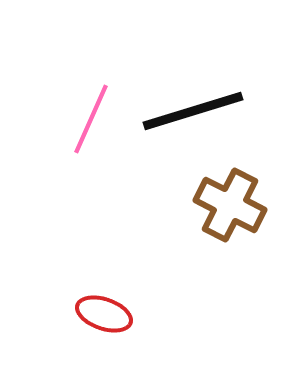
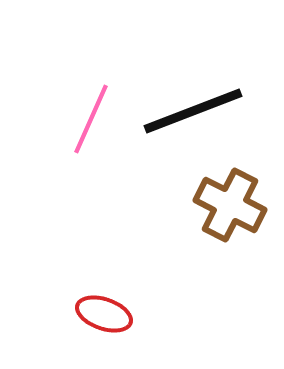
black line: rotated 4 degrees counterclockwise
